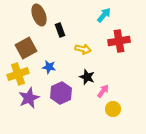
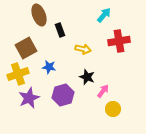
purple hexagon: moved 2 px right, 2 px down; rotated 10 degrees clockwise
